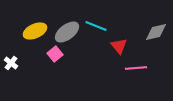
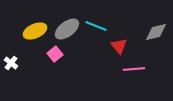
gray ellipse: moved 3 px up
pink line: moved 2 px left, 1 px down
